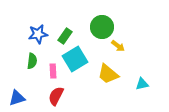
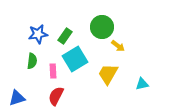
yellow trapezoid: rotated 80 degrees clockwise
